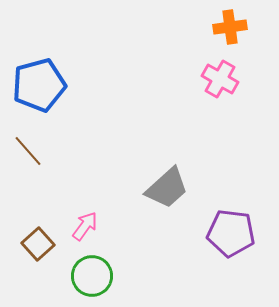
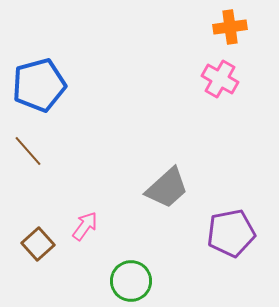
purple pentagon: rotated 18 degrees counterclockwise
green circle: moved 39 px right, 5 px down
